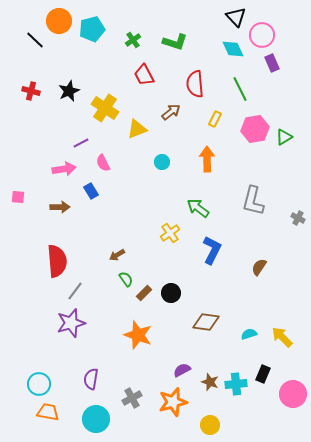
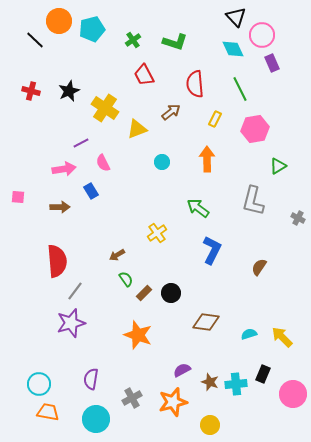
green triangle at (284, 137): moved 6 px left, 29 px down
yellow cross at (170, 233): moved 13 px left
